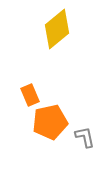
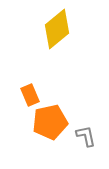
gray L-shape: moved 1 px right, 1 px up
